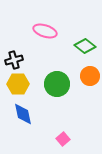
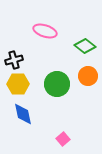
orange circle: moved 2 px left
